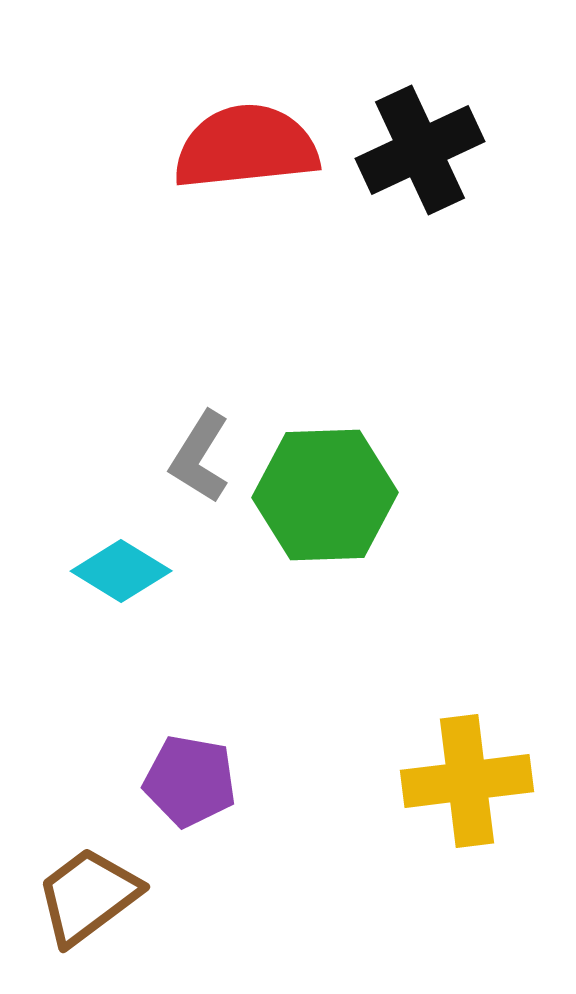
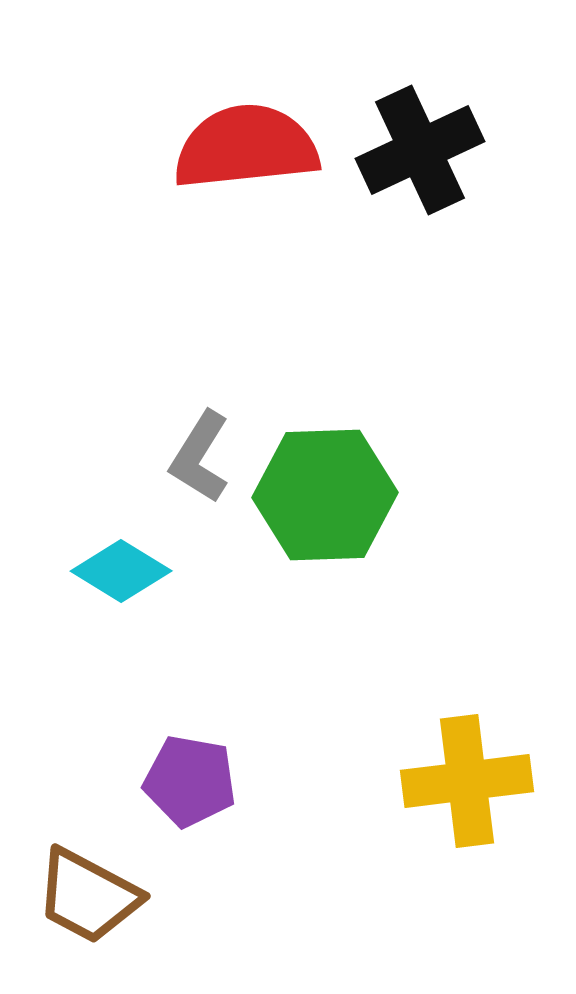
brown trapezoid: rotated 115 degrees counterclockwise
